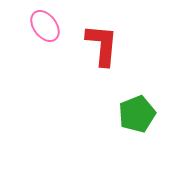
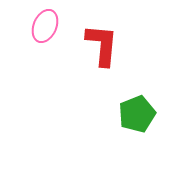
pink ellipse: rotated 60 degrees clockwise
